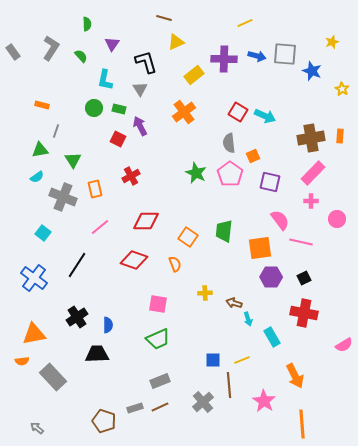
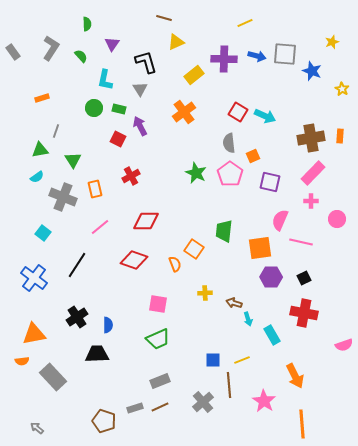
orange rectangle at (42, 105): moved 7 px up; rotated 32 degrees counterclockwise
pink semicircle at (280, 220): rotated 120 degrees counterclockwise
orange square at (188, 237): moved 6 px right, 12 px down
cyan rectangle at (272, 337): moved 2 px up
pink semicircle at (344, 345): rotated 12 degrees clockwise
